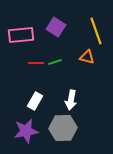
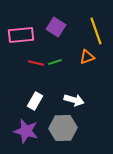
orange triangle: rotated 35 degrees counterclockwise
red line: rotated 14 degrees clockwise
white arrow: moved 3 px right; rotated 84 degrees counterclockwise
purple star: rotated 25 degrees clockwise
